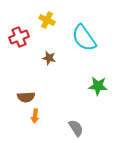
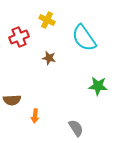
brown semicircle: moved 14 px left, 3 px down
